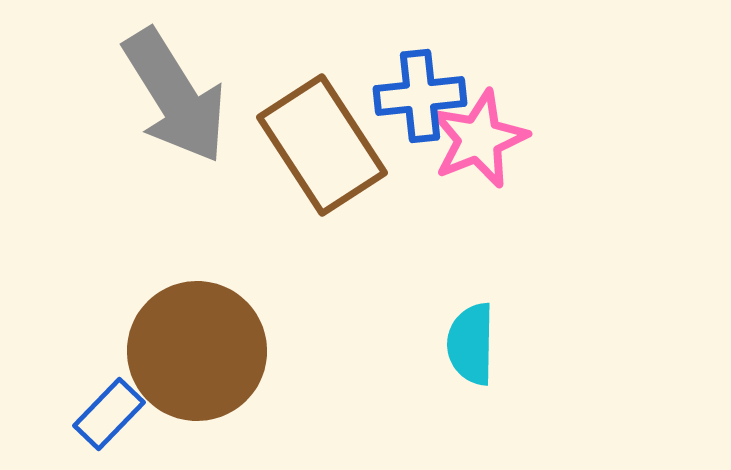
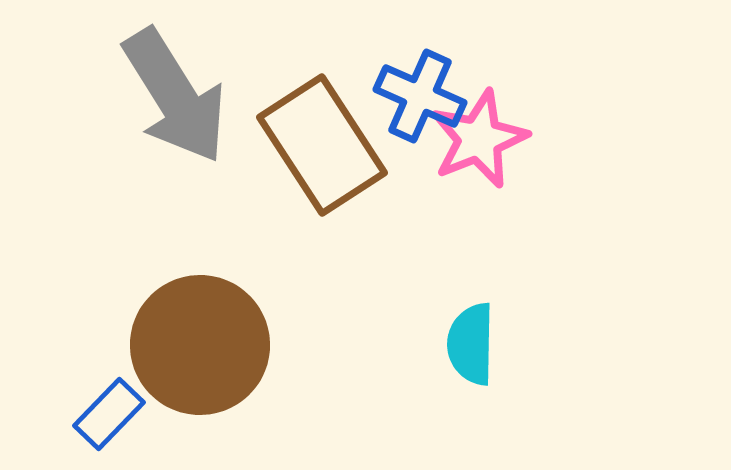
blue cross: rotated 30 degrees clockwise
brown circle: moved 3 px right, 6 px up
